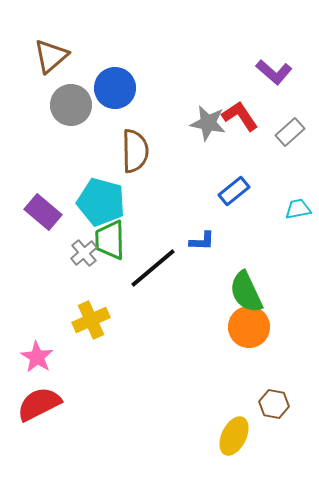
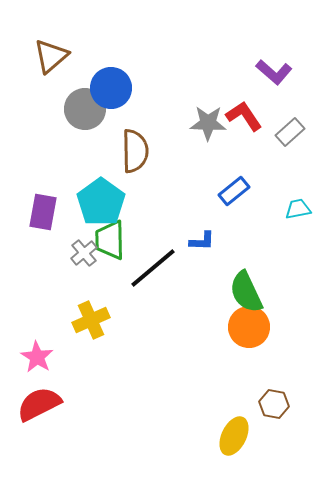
blue circle: moved 4 px left
gray circle: moved 14 px right, 4 px down
red L-shape: moved 4 px right
gray star: rotated 9 degrees counterclockwise
cyan pentagon: rotated 21 degrees clockwise
purple rectangle: rotated 60 degrees clockwise
